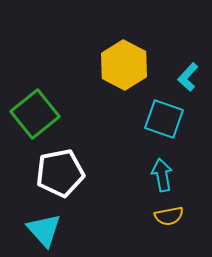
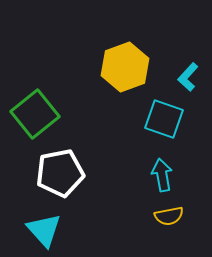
yellow hexagon: moved 1 px right, 2 px down; rotated 12 degrees clockwise
